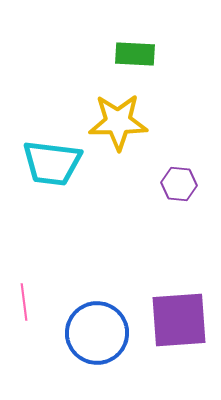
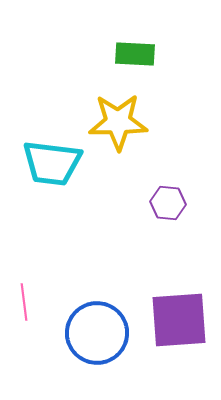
purple hexagon: moved 11 px left, 19 px down
